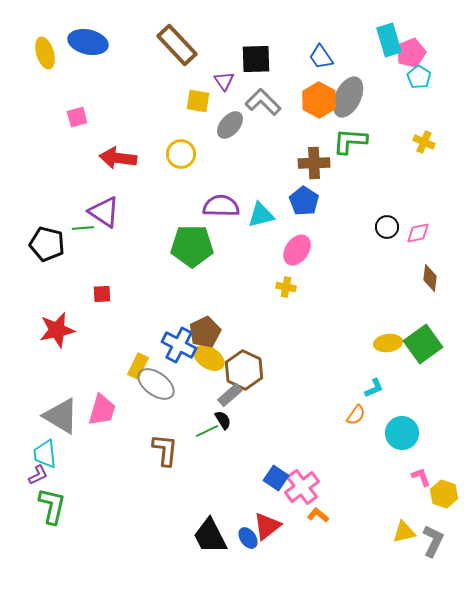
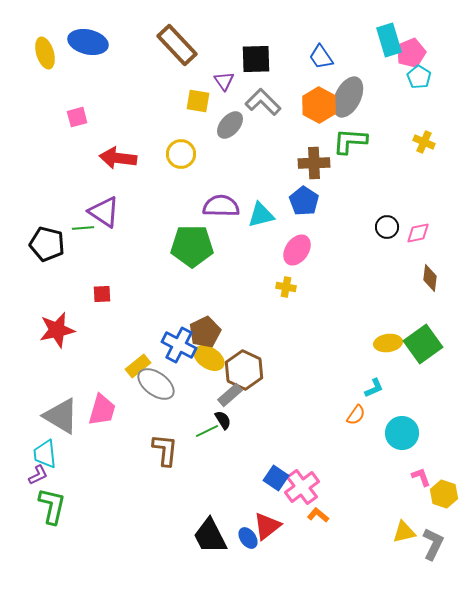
orange hexagon at (319, 100): moved 5 px down
yellow rectangle at (138, 366): rotated 25 degrees clockwise
gray L-shape at (433, 541): moved 3 px down
